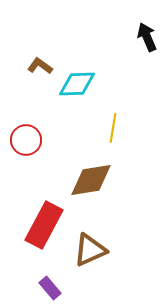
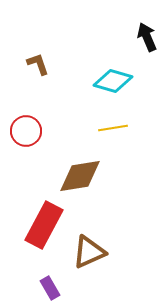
brown L-shape: moved 2 px left, 2 px up; rotated 35 degrees clockwise
cyan diamond: moved 36 px right, 3 px up; rotated 18 degrees clockwise
yellow line: rotated 72 degrees clockwise
red circle: moved 9 px up
brown diamond: moved 11 px left, 4 px up
brown triangle: moved 1 px left, 2 px down
purple rectangle: rotated 10 degrees clockwise
